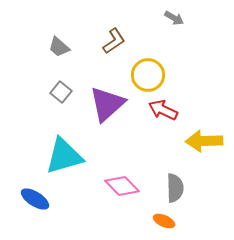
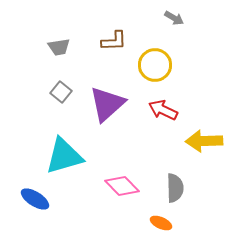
brown L-shape: rotated 32 degrees clockwise
gray trapezoid: rotated 50 degrees counterclockwise
yellow circle: moved 7 px right, 10 px up
orange ellipse: moved 3 px left, 2 px down
